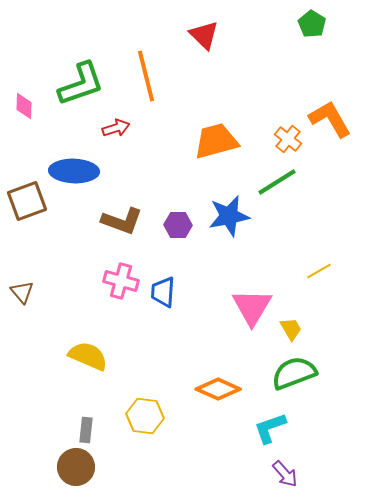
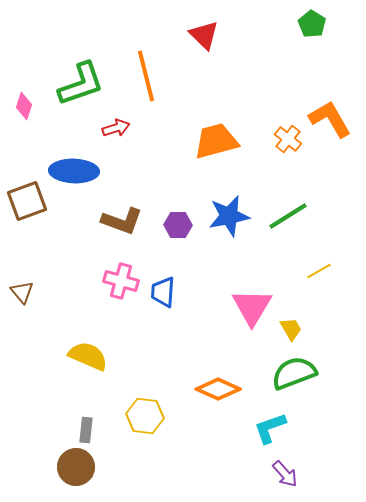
pink diamond: rotated 16 degrees clockwise
green line: moved 11 px right, 34 px down
